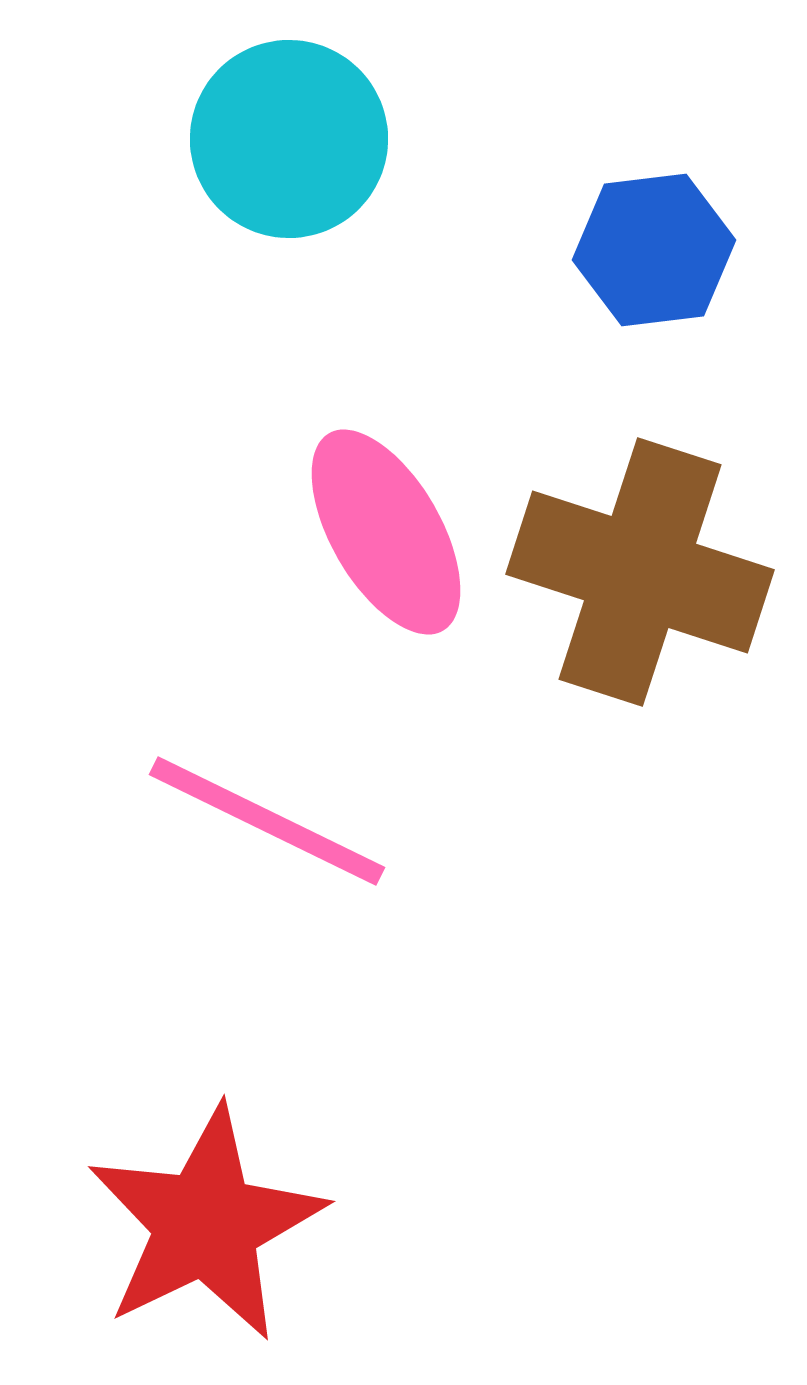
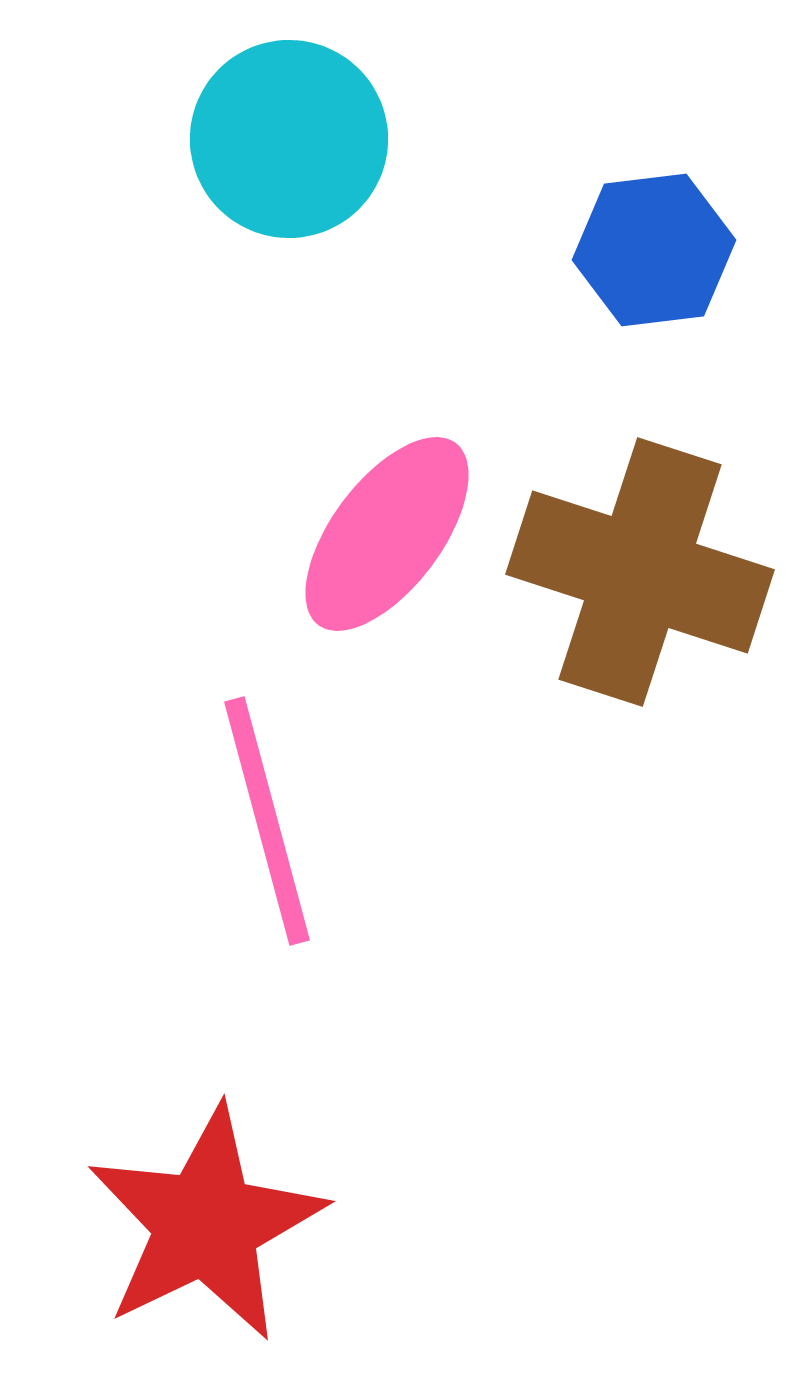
pink ellipse: moved 1 px right, 2 px down; rotated 67 degrees clockwise
pink line: rotated 49 degrees clockwise
